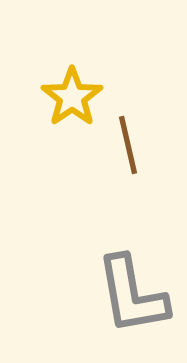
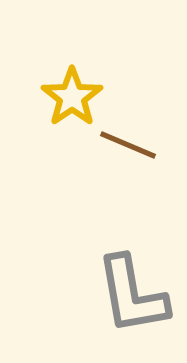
brown line: rotated 54 degrees counterclockwise
